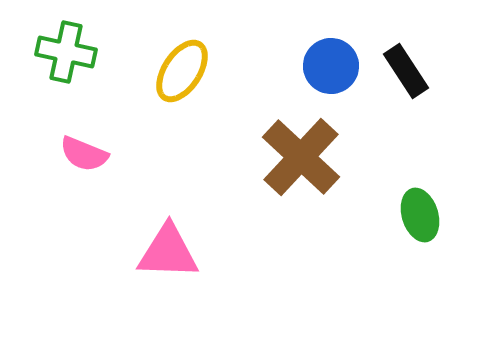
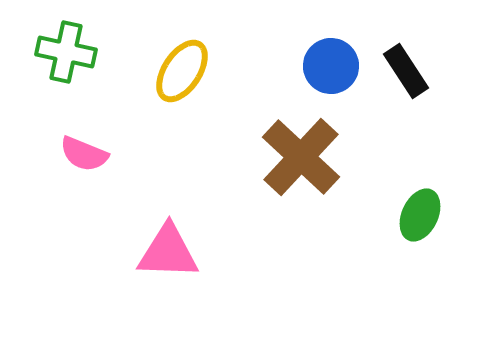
green ellipse: rotated 42 degrees clockwise
